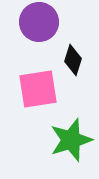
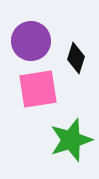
purple circle: moved 8 px left, 19 px down
black diamond: moved 3 px right, 2 px up
